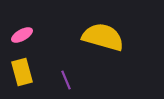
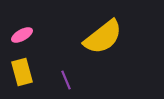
yellow semicircle: rotated 126 degrees clockwise
